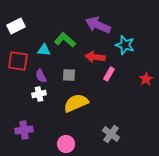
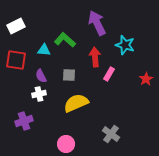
purple arrow: moved 1 px left, 2 px up; rotated 40 degrees clockwise
red arrow: rotated 78 degrees clockwise
red square: moved 2 px left, 1 px up
purple cross: moved 9 px up; rotated 12 degrees counterclockwise
